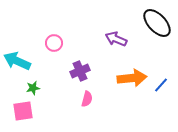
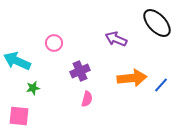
pink square: moved 4 px left, 5 px down; rotated 15 degrees clockwise
